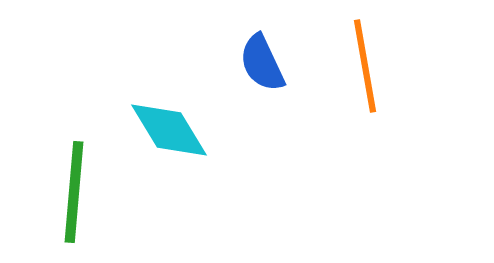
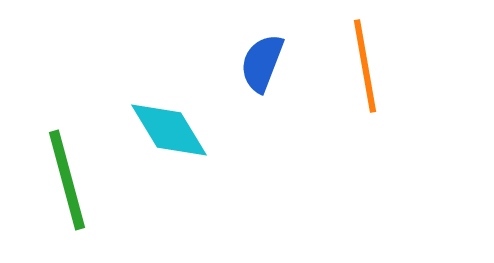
blue semicircle: rotated 46 degrees clockwise
green line: moved 7 px left, 12 px up; rotated 20 degrees counterclockwise
